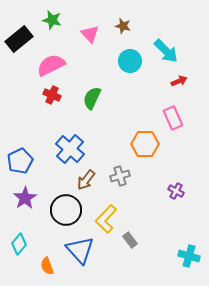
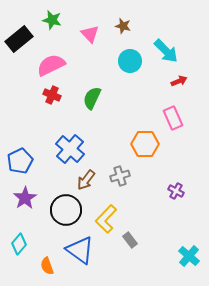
blue triangle: rotated 12 degrees counterclockwise
cyan cross: rotated 25 degrees clockwise
